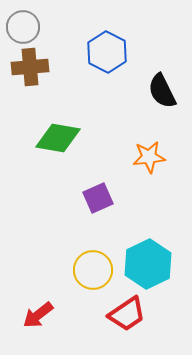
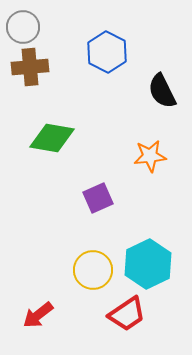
green diamond: moved 6 px left
orange star: moved 1 px right, 1 px up
